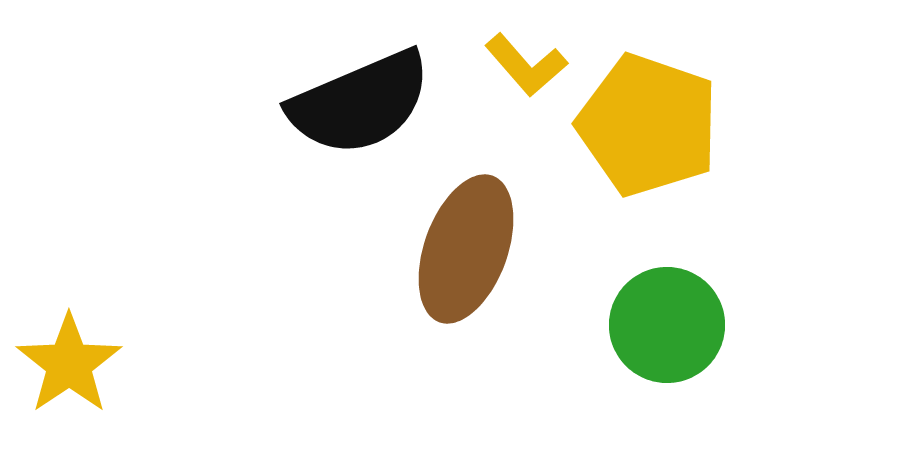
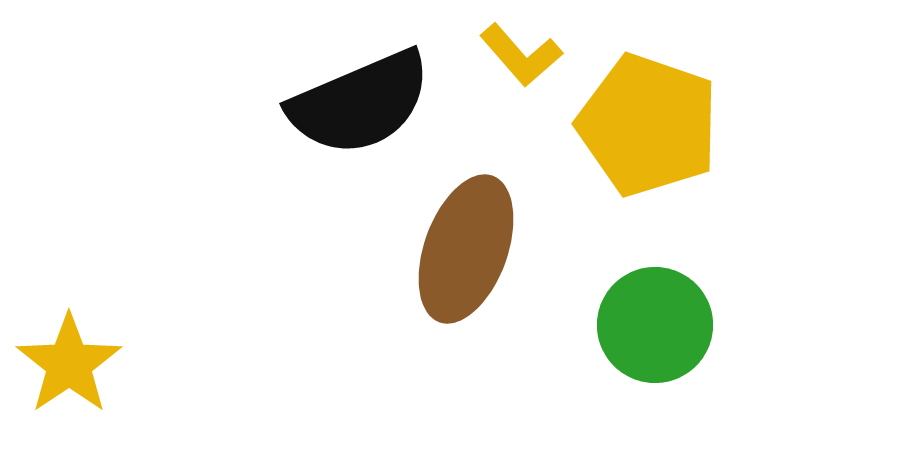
yellow L-shape: moved 5 px left, 10 px up
green circle: moved 12 px left
